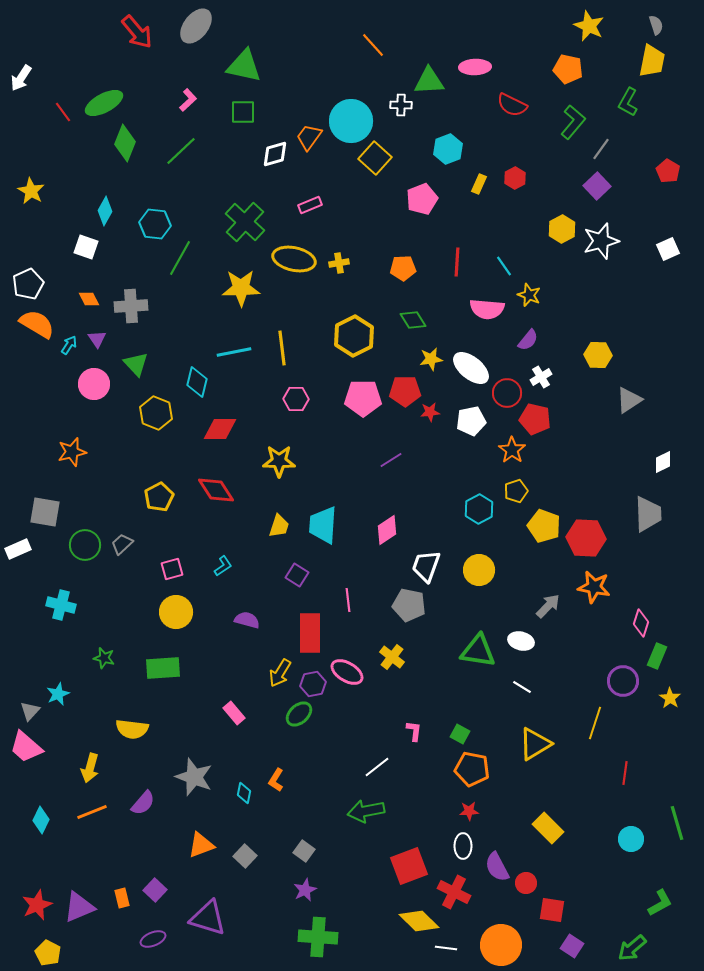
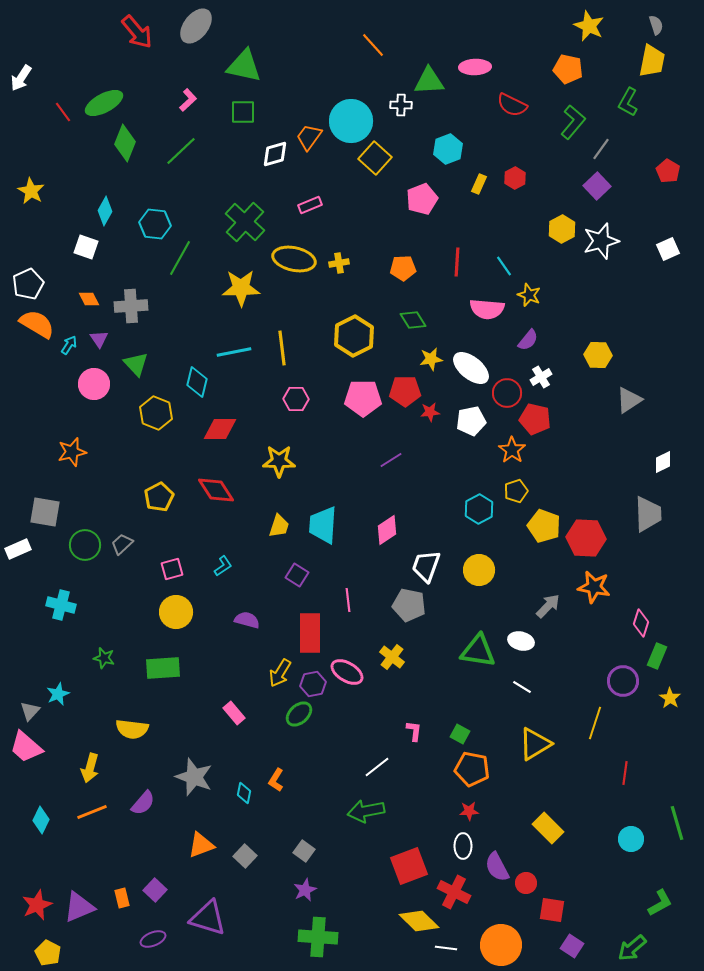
purple triangle at (97, 339): moved 2 px right
